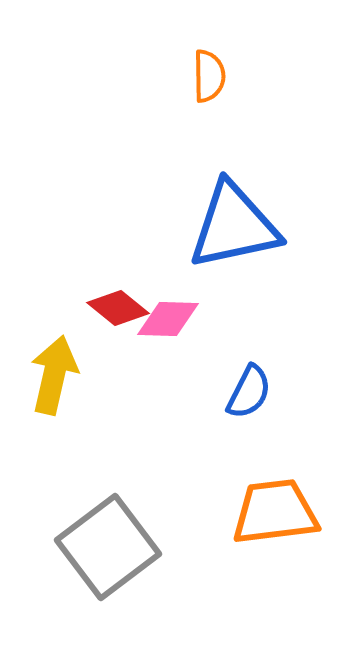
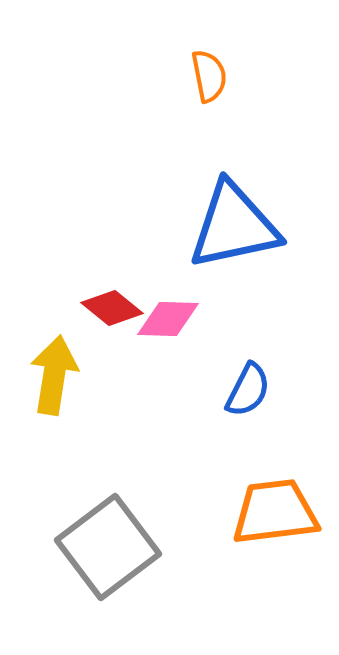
orange semicircle: rotated 10 degrees counterclockwise
red diamond: moved 6 px left
yellow arrow: rotated 4 degrees counterclockwise
blue semicircle: moved 1 px left, 2 px up
